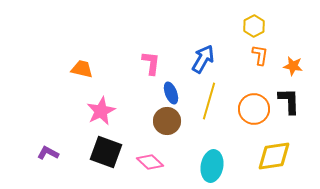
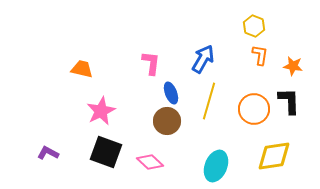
yellow hexagon: rotated 10 degrees counterclockwise
cyan ellipse: moved 4 px right; rotated 12 degrees clockwise
